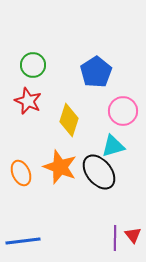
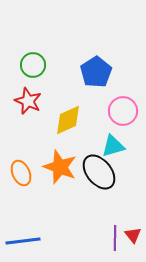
yellow diamond: moved 1 px left; rotated 48 degrees clockwise
